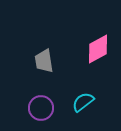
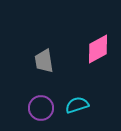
cyan semicircle: moved 6 px left, 3 px down; rotated 20 degrees clockwise
